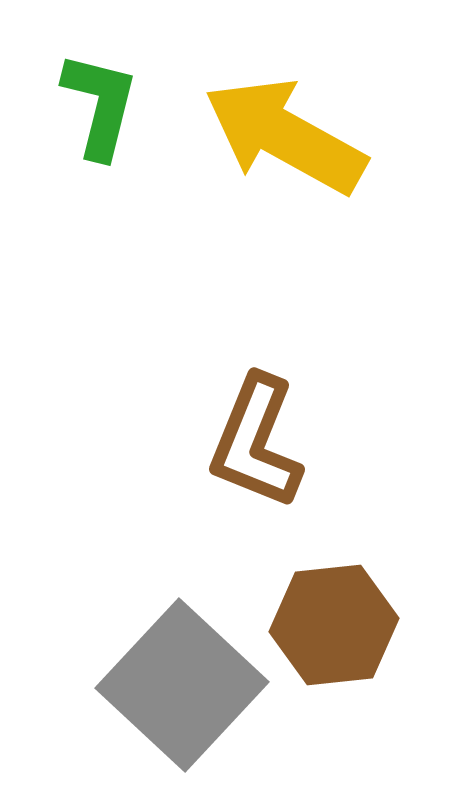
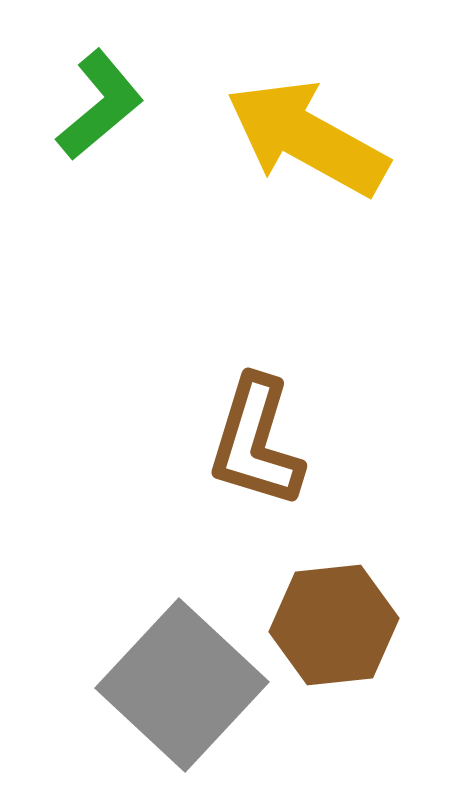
green L-shape: rotated 36 degrees clockwise
yellow arrow: moved 22 px right, 2 px down
brown L-shape: rotated 5 degrees counterclockwise
